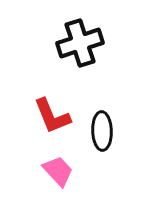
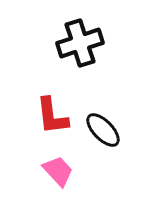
red L-shape: rotated 15 degrees clockwise
black ellipse: moved 1 px right, 1 px up; rotated 42 degrees counterclockwise
